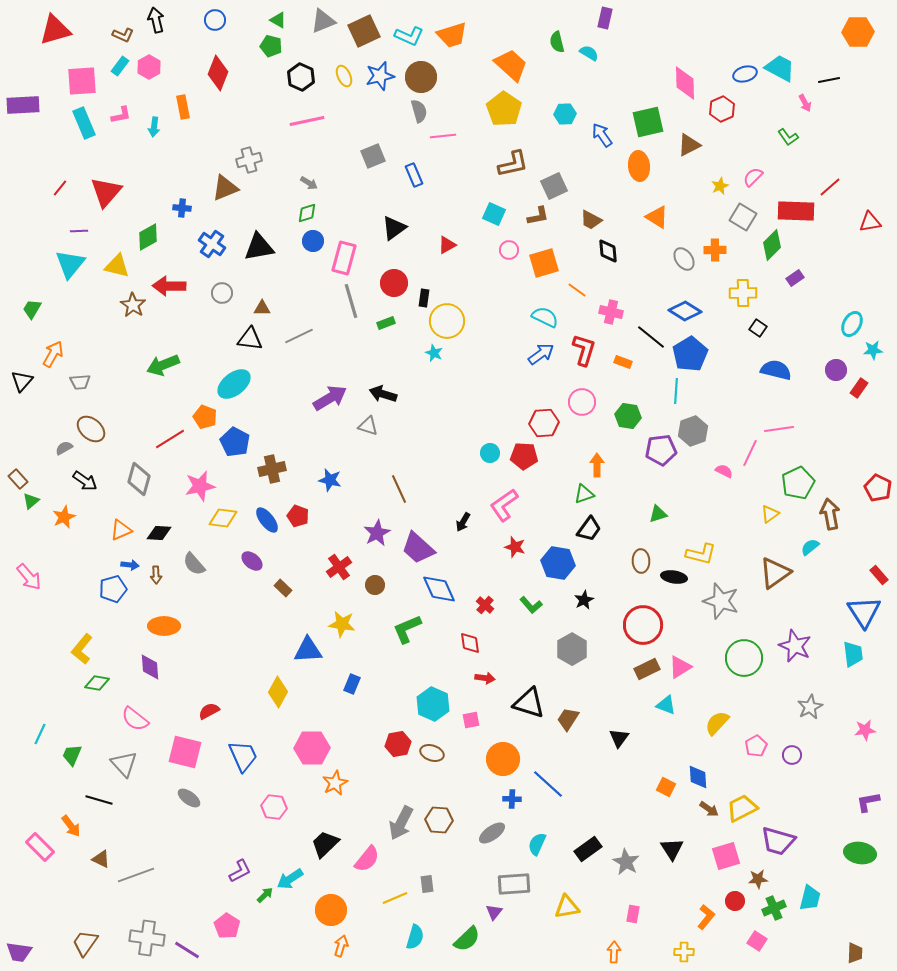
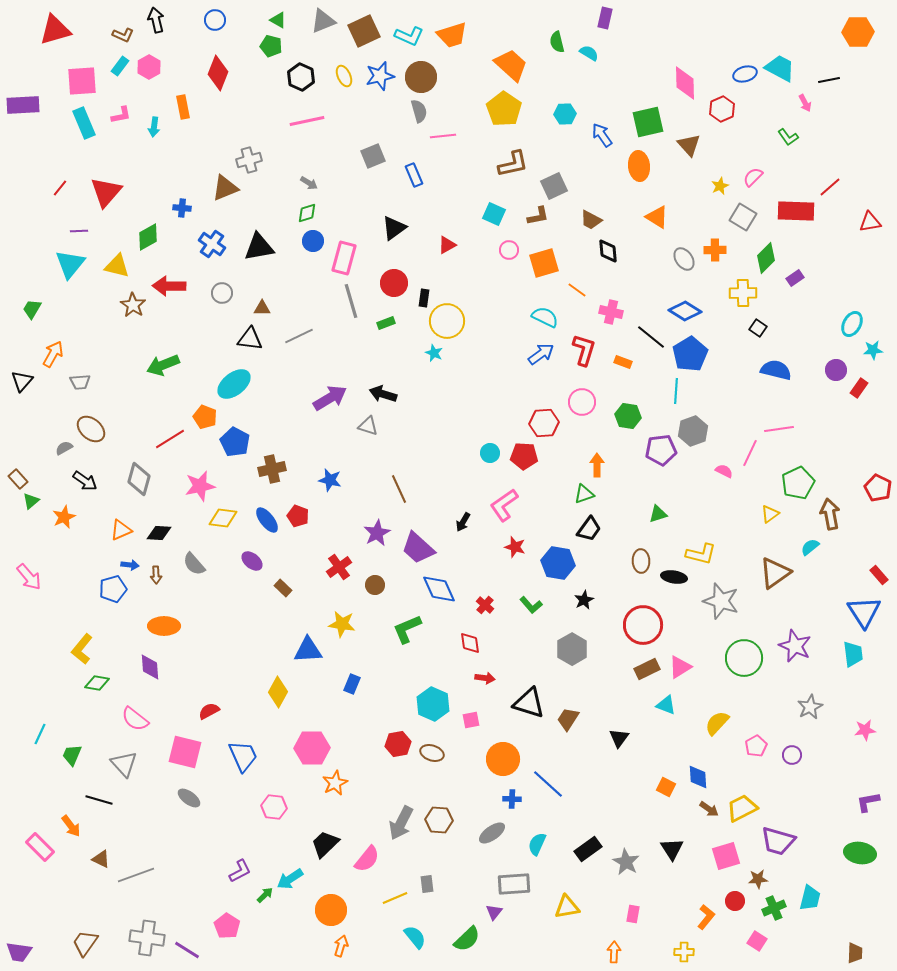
brown triangle at (689, 145): rotated 45 degrees counterclockwise
green diamond at (772, 245): moved 6 px left, 13 px down
cyan semicircle at (415, 937): rotated 55 degrees counterclockwise
